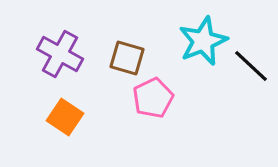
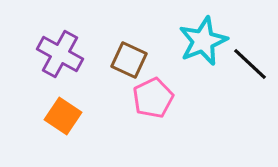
brown square: moved 2 px right, 2 px down; rotated 9 degrees clockwise
black line: moved 1 px left, 2 px up
orange square: moved 2 px left, 1 px up
